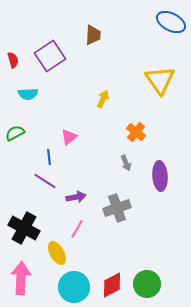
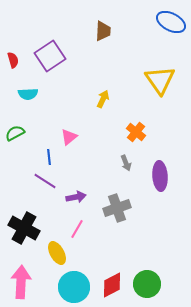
brown trapezoid: moved 10 px right, 4 px up
pink arrow: moved 4 px down
